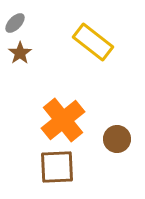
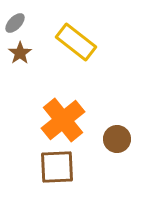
yellow rectangle: moved 17 px left
